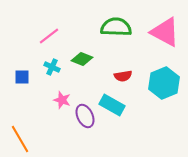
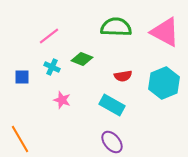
purple ellipse: moved 27 px right, 26 px down; rotated 15 degrees counterclockwise
